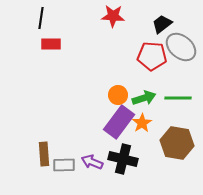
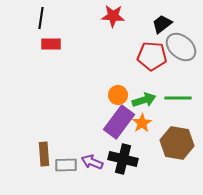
green arrow: moved 2 px down
gray rectangle: moved 2 px right
